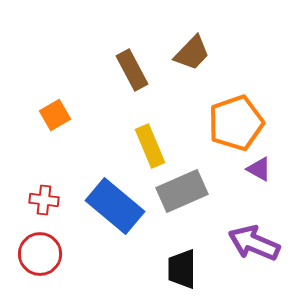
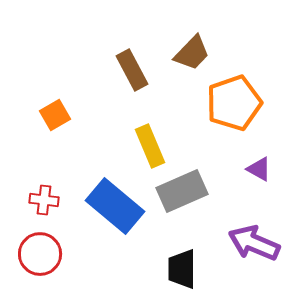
orange pentagon: moved 2 px left, 20 px up
